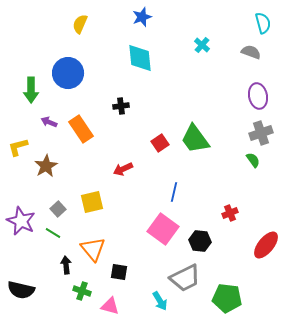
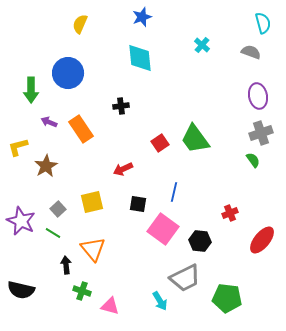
red ellipse: moved 4 px left, 5 px up
black square: moved 19 px right, 68 px up
